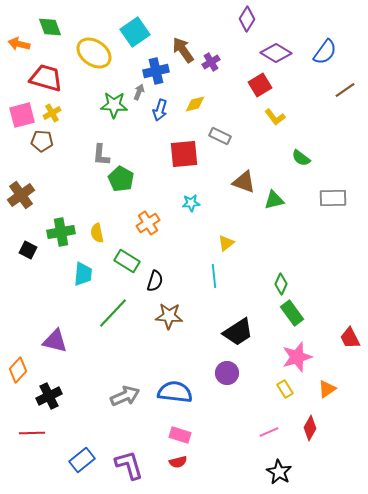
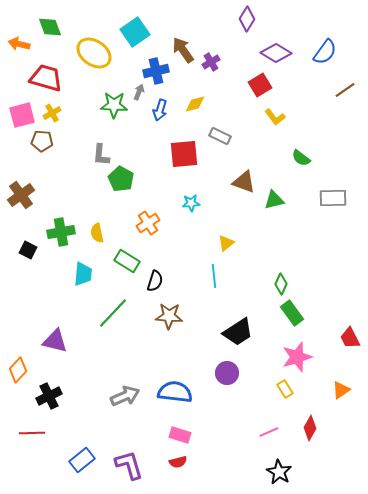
orange triangle at (327, 389): moved 14 px right, 1 px down
